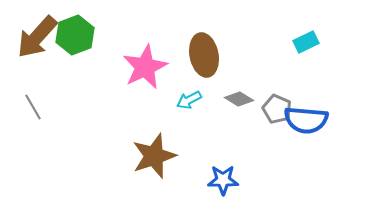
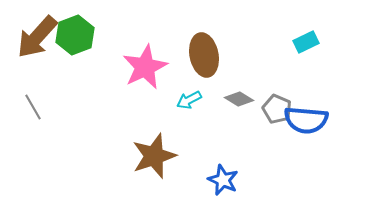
blue star: rotated 24 degrees clockwise
